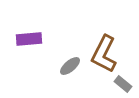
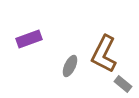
purple rectangle: rotated 15 degrees counterclockwise
gray ellipse: rotated 25 degrees counterclockwise
